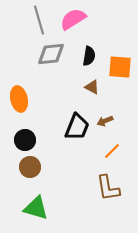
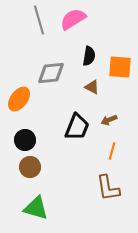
gray diamond: moved 19 px down
orange ellipse: rotated 50 degrees clockwise
brown arrow: moved 4 px right, 1 px up
orange line: rotated 30 degrees counterclockwise
